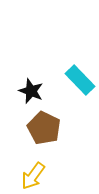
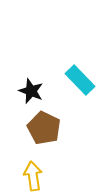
yellow arrow: rotated 136 degrees clockwise
